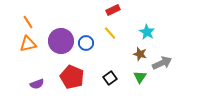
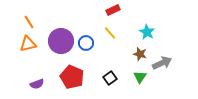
orange line: moved 1 px right
